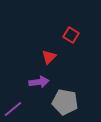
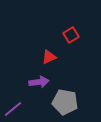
red square: rotated 28 degrees clockwise
red triangle: rotated 21 degrees clockwise
